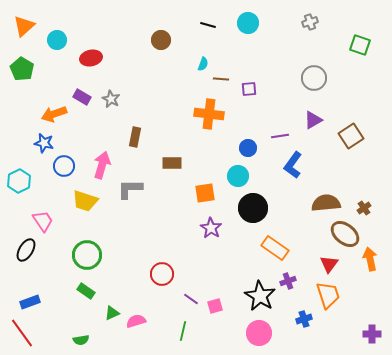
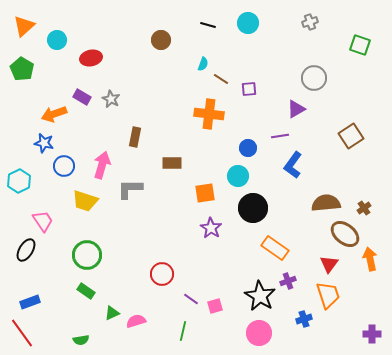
brown line at (221, 79): rotated 28 degrees clockwise
purple triangle at (313, 120): moved 17 px left, 11 px up
